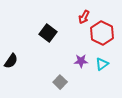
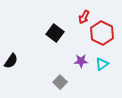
black square: moved 7 px right
